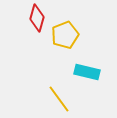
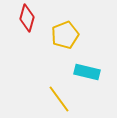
red diamond: moved 10 px left
